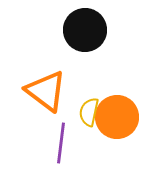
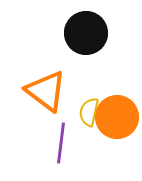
black circle: moved 1 px right, 3 px down
